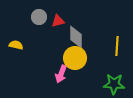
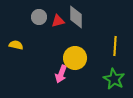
gray diamond: moved 20 px up
yellow line: moved 2 px left
green star: moved 5 px up; rotated 25 degrees clockwise
